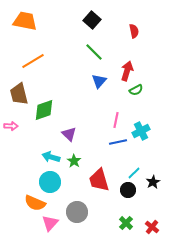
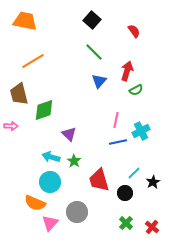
red semicircle: rotated 24 degrees counterclockwise
black circle: moved 3 px left, 3 px down
